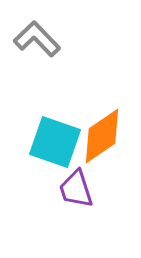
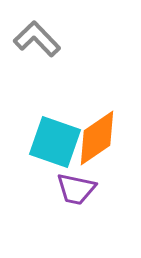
orange diamond: moved 5 px left, 2 px down
purple trapezoid: rotated 60 degrees counterclockwise
